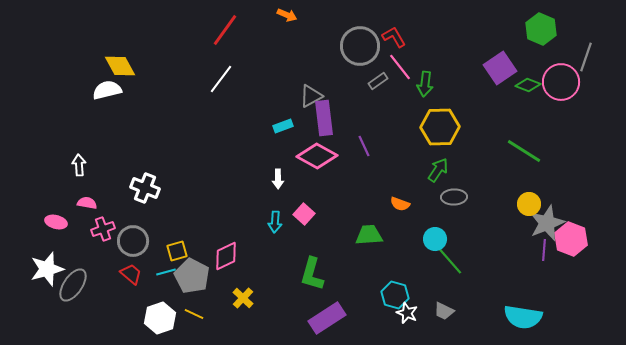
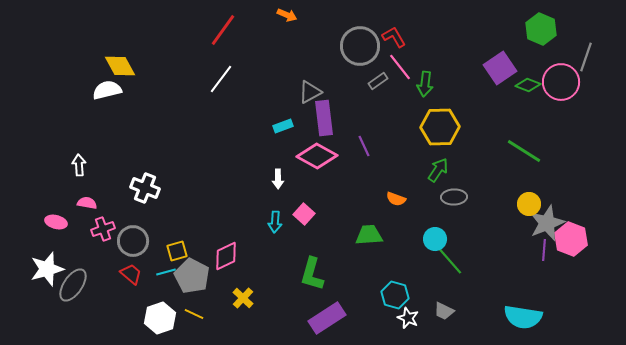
red line at (225, 30): moved 2 px left
gray triangle at (311, 96): moved 1 px left, 4 px up
orange semicircle at (400, 204): moved 4 px left, 5 px up
white star at (407, 313): moved 1 px right, 5 px down
